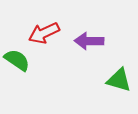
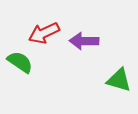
purple arrow: moved 5 px left
green semicircle: moved 3 px right, 2 px down
